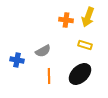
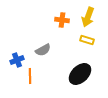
orange cross: moved 4 px left
yellow rectangle: moved 2 px right, 5 px up
gray semicircle: moved 1 px up
blue cross: rotated 32 degrees counterclockwise
orange line: moved 19 px left
